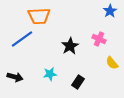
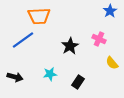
blue line: moved 1 px right, 1 px down
